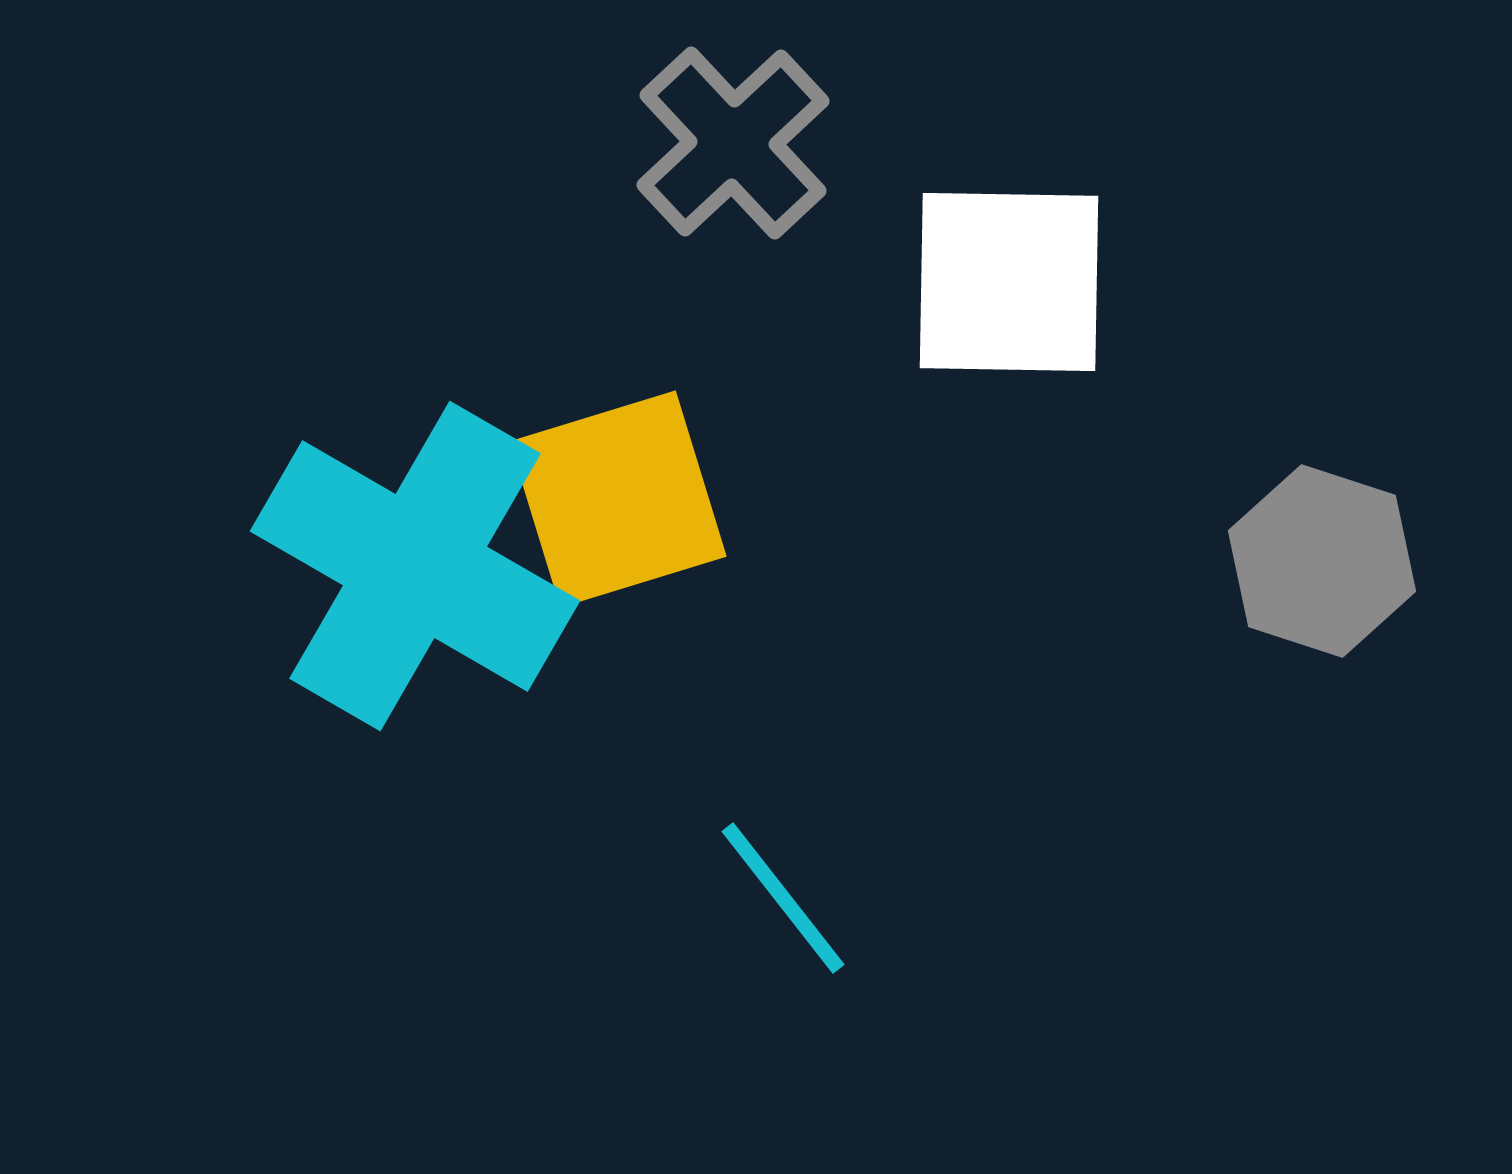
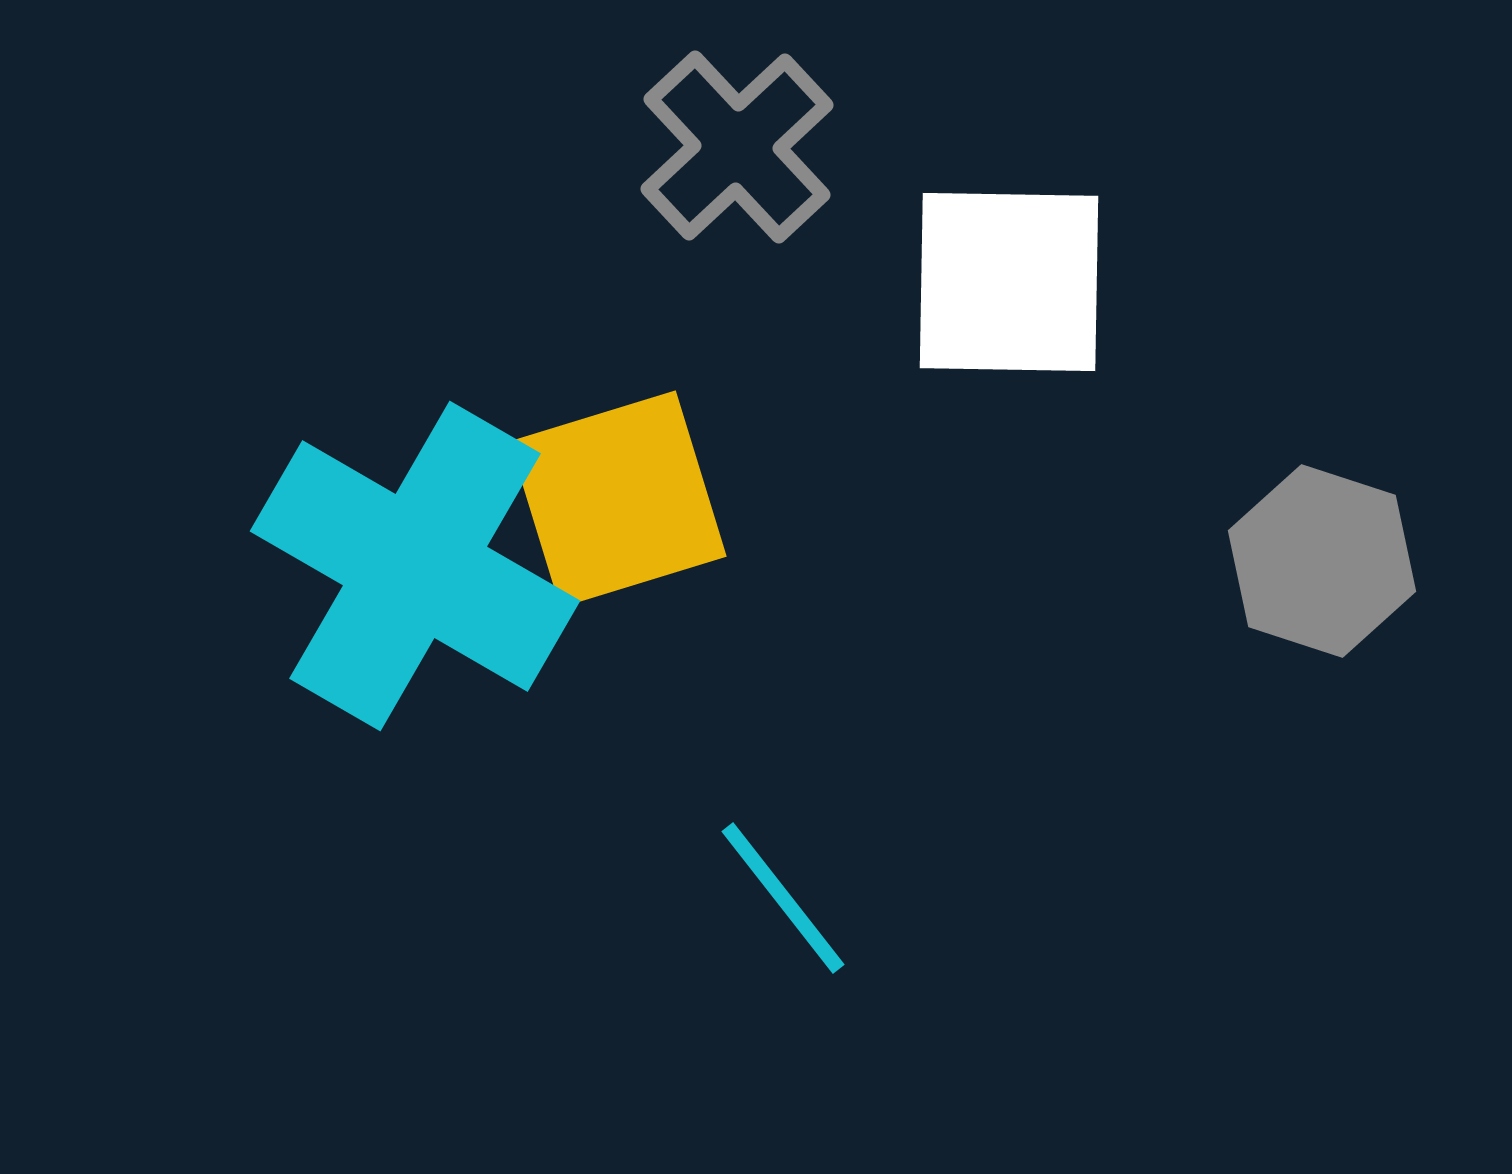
gray cross: moved 4 px right, 4 px down
